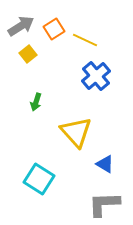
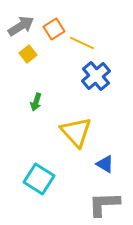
yellow line: moved 3 px left, 3 px down
